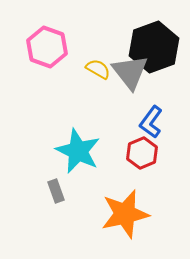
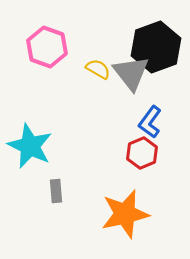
black hexagon: moved 2 px right
gray triangle: moved 1 px right, 1 px down
blue L-shape: moved 1 px left
cyan star: moved 48 px left, 5 px up
gray rectangle: rotated 15 degrees clockwise
